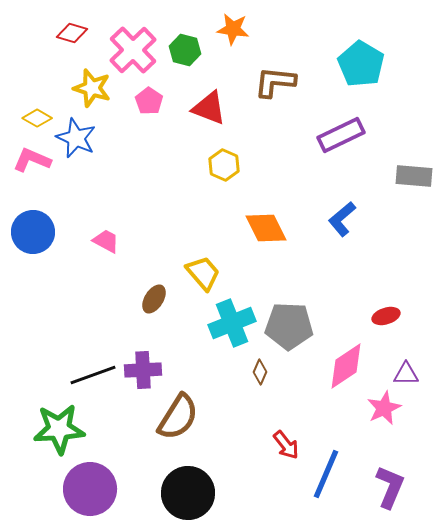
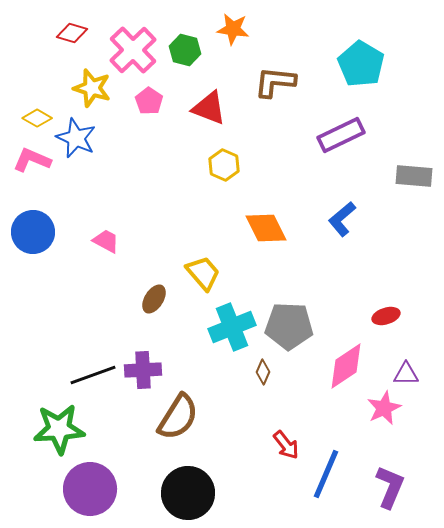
cyan cross: moved 4 px down
brown diamond: moved 3 px right
